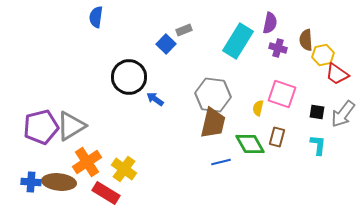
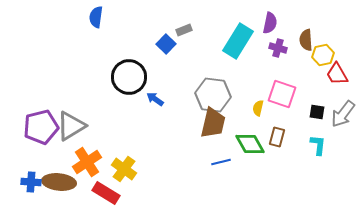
red trapezoid: rotated 25 degrees clockwise
